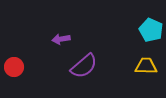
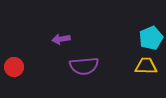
cyan pentagon: moved 8 px down; rotated 25 degrees clockwise
purple semicircle: rotated 36 degrees clockwise
